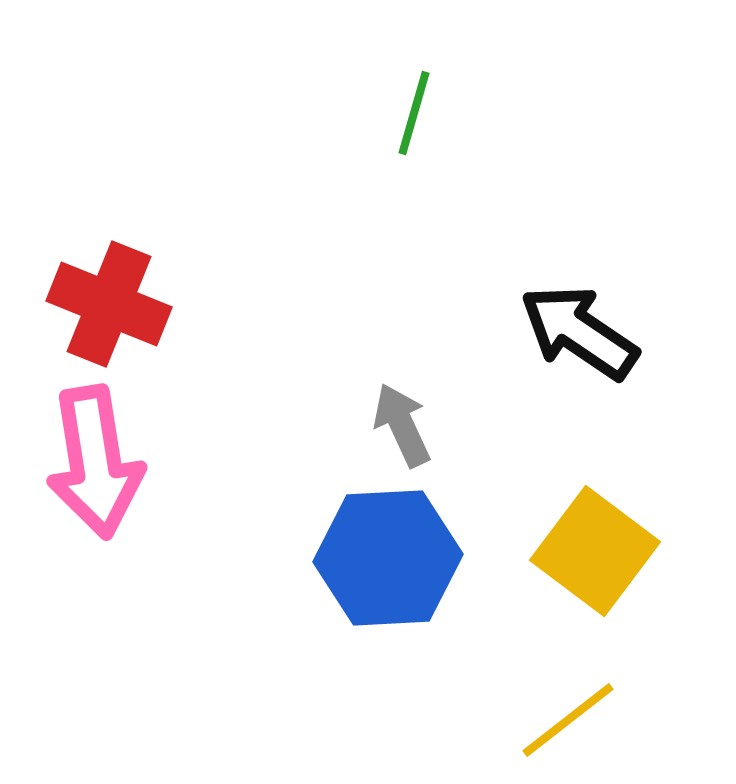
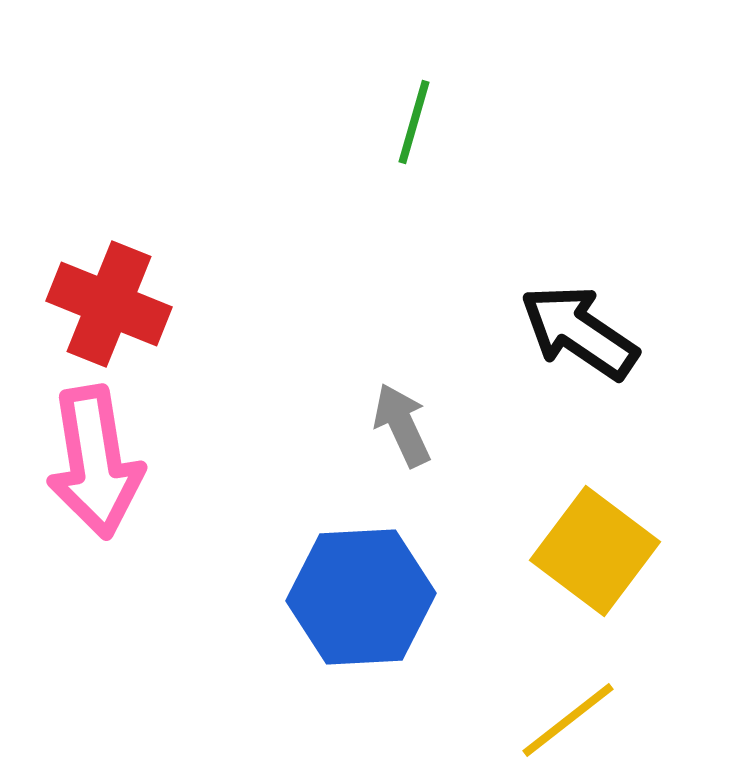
green line: moved 9 px down
blue hexagon: moved 27 px left, 39 px down
